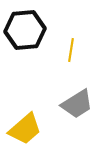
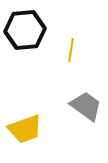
gray trapezoid: moved 9 px right, 2 px down; rotated 112 degrees counterclockwise
yellow trapezoid: rotated 21 degrees clockwise
